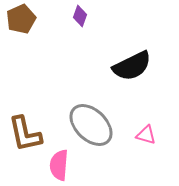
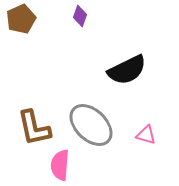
black semicircle: moved 5 px left, 4 px down
brown L-shape: moved 9 px right, 6 px up
pink semicircle: moved 1 px right
